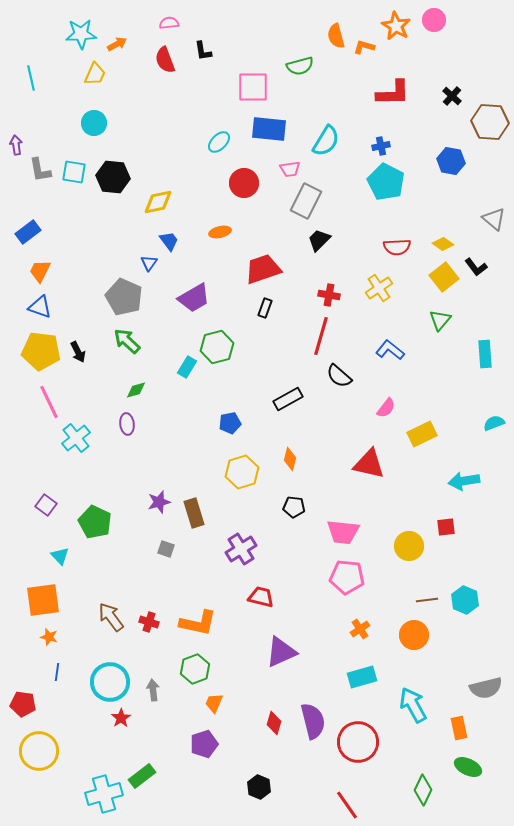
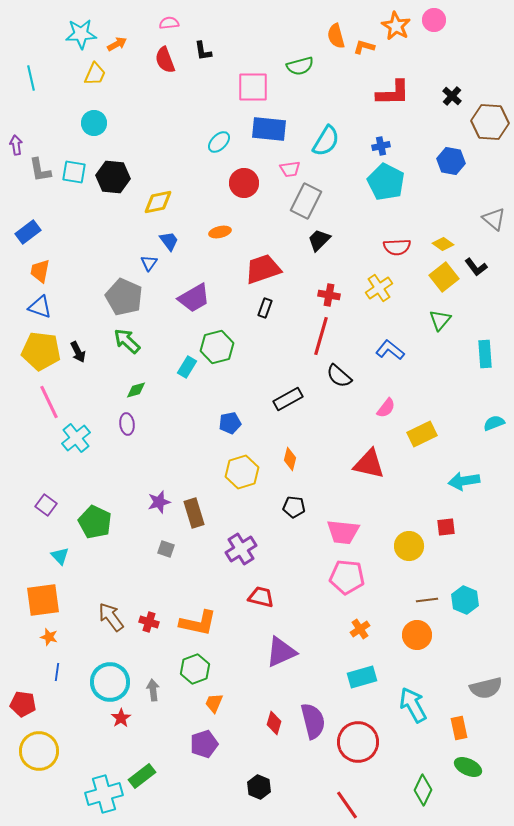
orange trapezoid at (40, 271): rotated 15 degrees counterclockwise
orange circle at (414, 635): moved 3 px right
